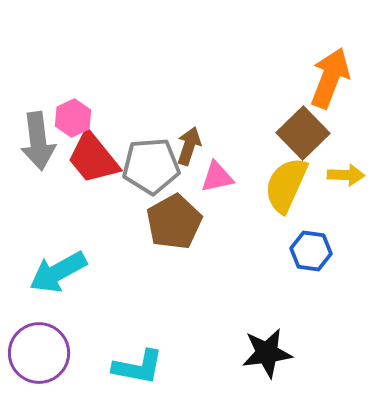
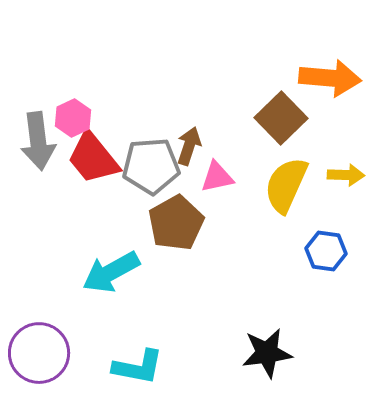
orange arrow: rotated 74 degrees clockwise
brown square: moved 22 px left, 15 px up
brown pentagon: moved 2 px right, 1 px down
blue hexagon: moved 15 px right
cyan arrow: moved 53 px right
